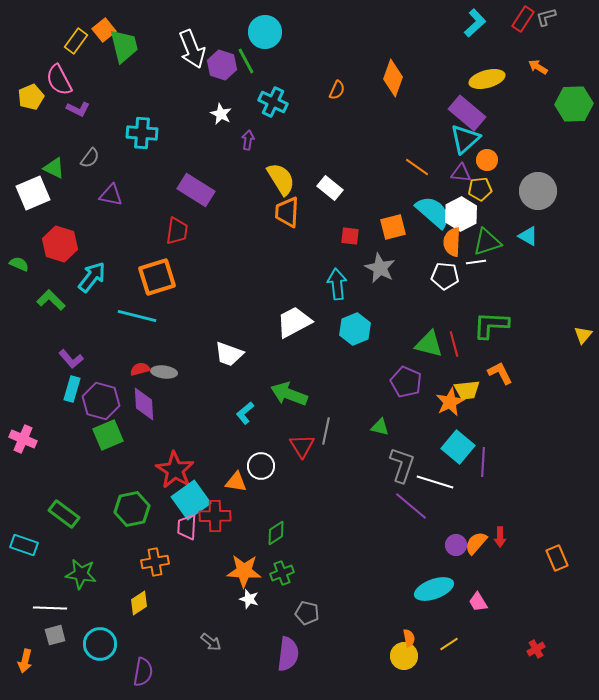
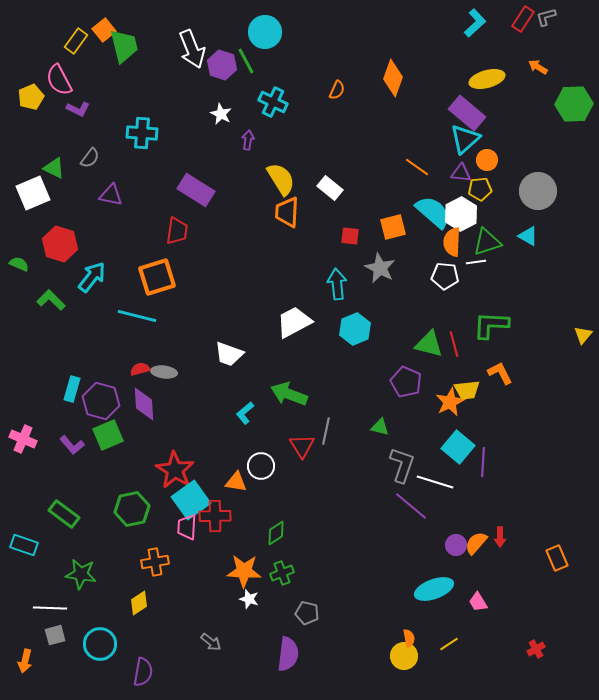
purple L-shape at (71, 359): moved 1 px right, 86 px down
